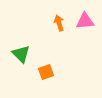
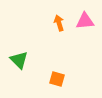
green triangle: moved 2 px left, 6 px down
orange square: moved 11 px right, 7 px down; rotated 35 degrees clockwise
